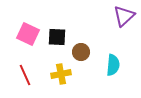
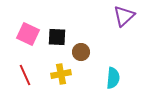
cyan semicircle: moved 13 px down
